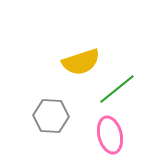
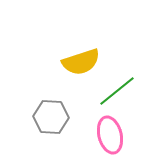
green line: moved 2 px down
gray hexagon: moved 1 px down
